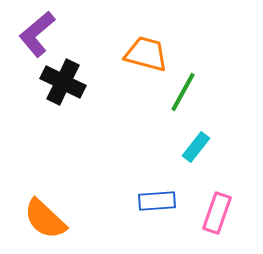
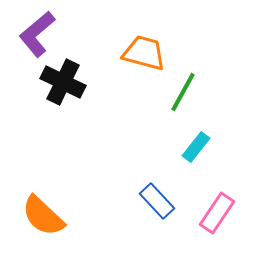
orange trapezoid: moved 2 px left, 1 px up
blue rectangle: rotated 51 degrees clockwise
pink rectangle: rotated 15 degrees clockwise
orange semicircle: moved 2 px left, 3 px up
